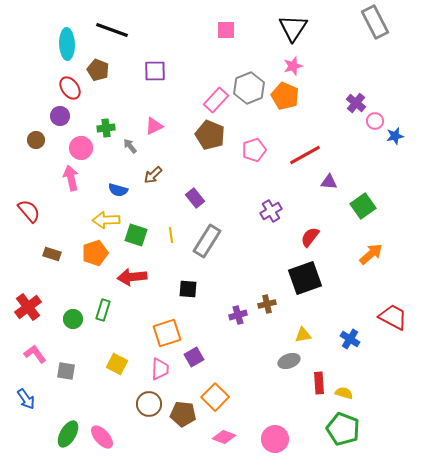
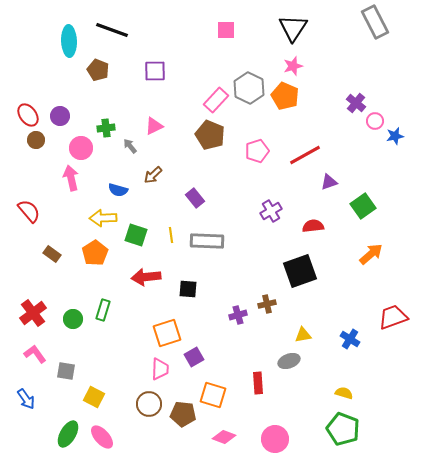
cyan ellipse at (67, 44): moved 2 px right, 3 px up
red ellipse at (70, 88): moved 42 px left, 27 px down
gray hexagon at (249, 88): rotated 12 degrees counterclockwise
pink pentagon at (254, 150): moved 3 px right, 1 px down
purple triangle at (329, 182): rotated 24 degrees counterclockwise
yellow arrow at (106, 220): moved 3 px left, 2 px up
red semicircle at (310, 237): moved 3 px right, 11 px up; rotated 45 degrees clockwise
gray rectangle at (207, 241): rotated 60 degrees clockwise
orange pentagon at (95, 253): rotated 15 degrees counterclockwise
brown rectangle at (52, 254): rotated 18 degrees clockwise
red arrow at (132, 277): moved 14 px right
black square at (305, 278): moved 5 px left, 7 px up
red cross at (28, 307): moved 5 px right, 6 px down
red trapezoid at (393, 317): rotated 48 degrees counterclockwise
yellow square at (117, 364): moved 23 px left, 33 px down
red rectangle at (319, 383): moved 61 px left
orange square at (215, 397): moved 2 px left, 2 px up; rotated 28 degrees counterclockwise
